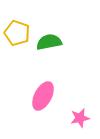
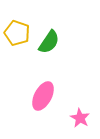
green semicircle: rotated 135 degrees clockwise
pink star: rotated 30 degrees counterclockwise
